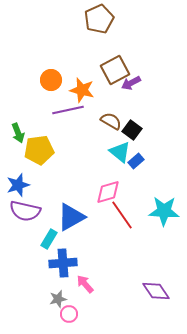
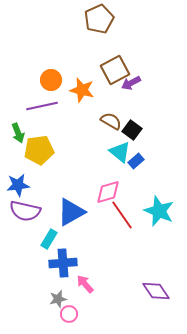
purple line: moved 26 px left, 4 px up
blue star: rotated 10 degrees clockwise
cyan star: moved 5 px left; rotated 20 degrees clockwise
blue triangle: moved 5 px up
